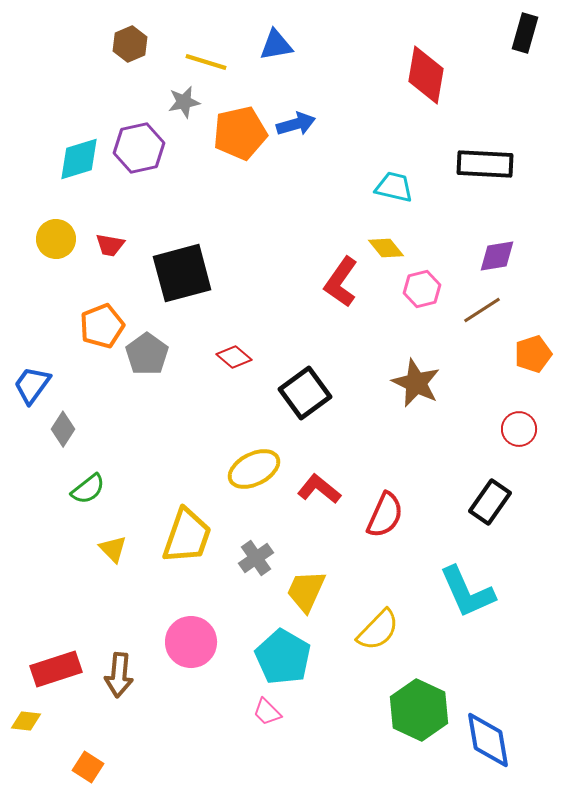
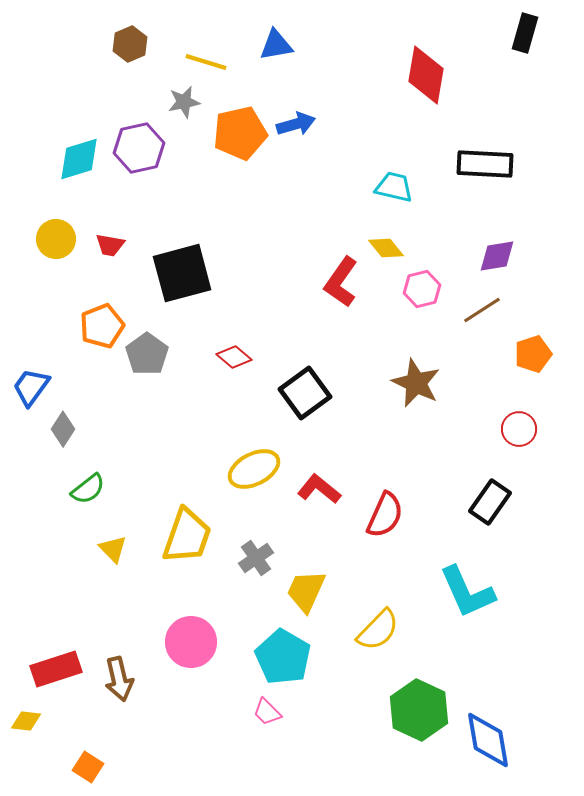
blue trapezoid at (32, 385): moved 1 px left, 2 px down
brown arrow at (119, 675): moved 4 px down; rotated 18 degrees counterclockwise
